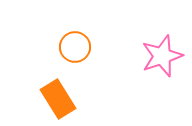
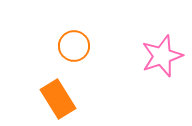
orange circle: moved 1 px left, 1 px up
